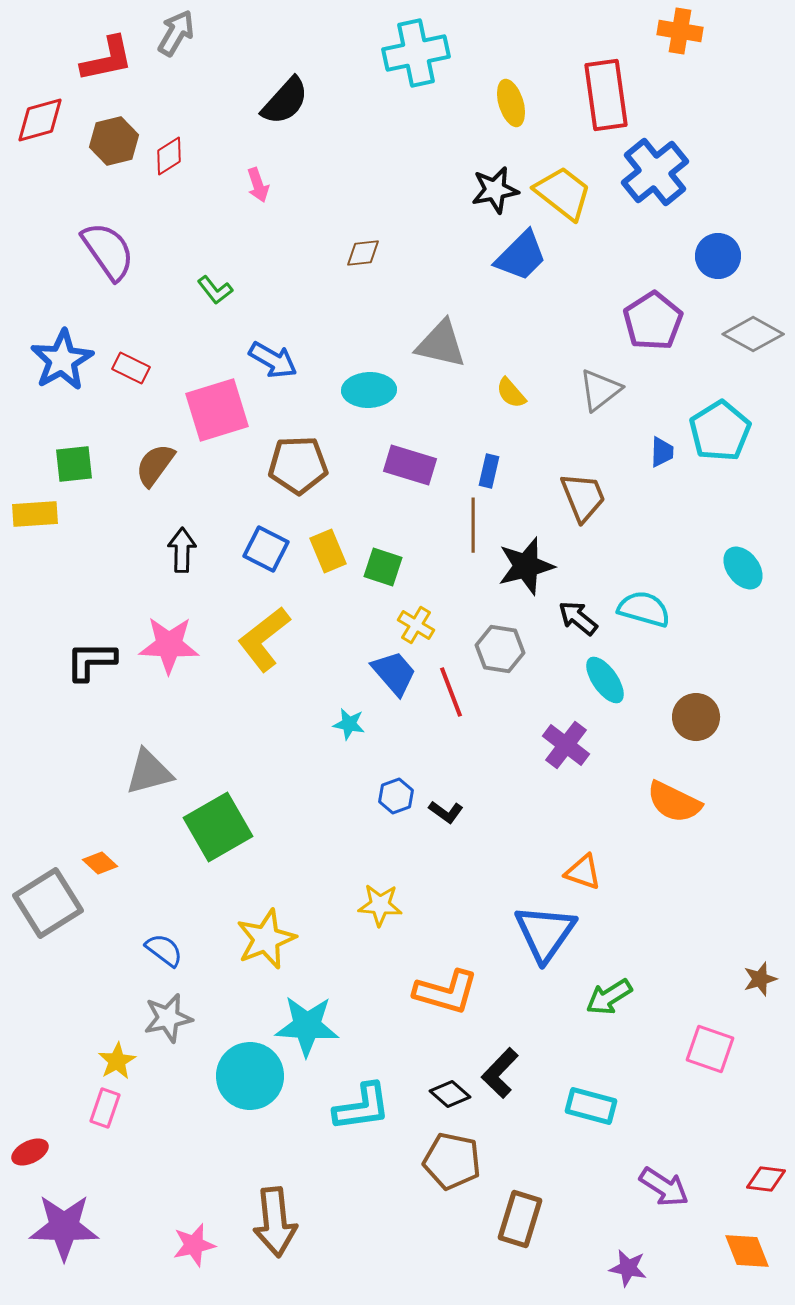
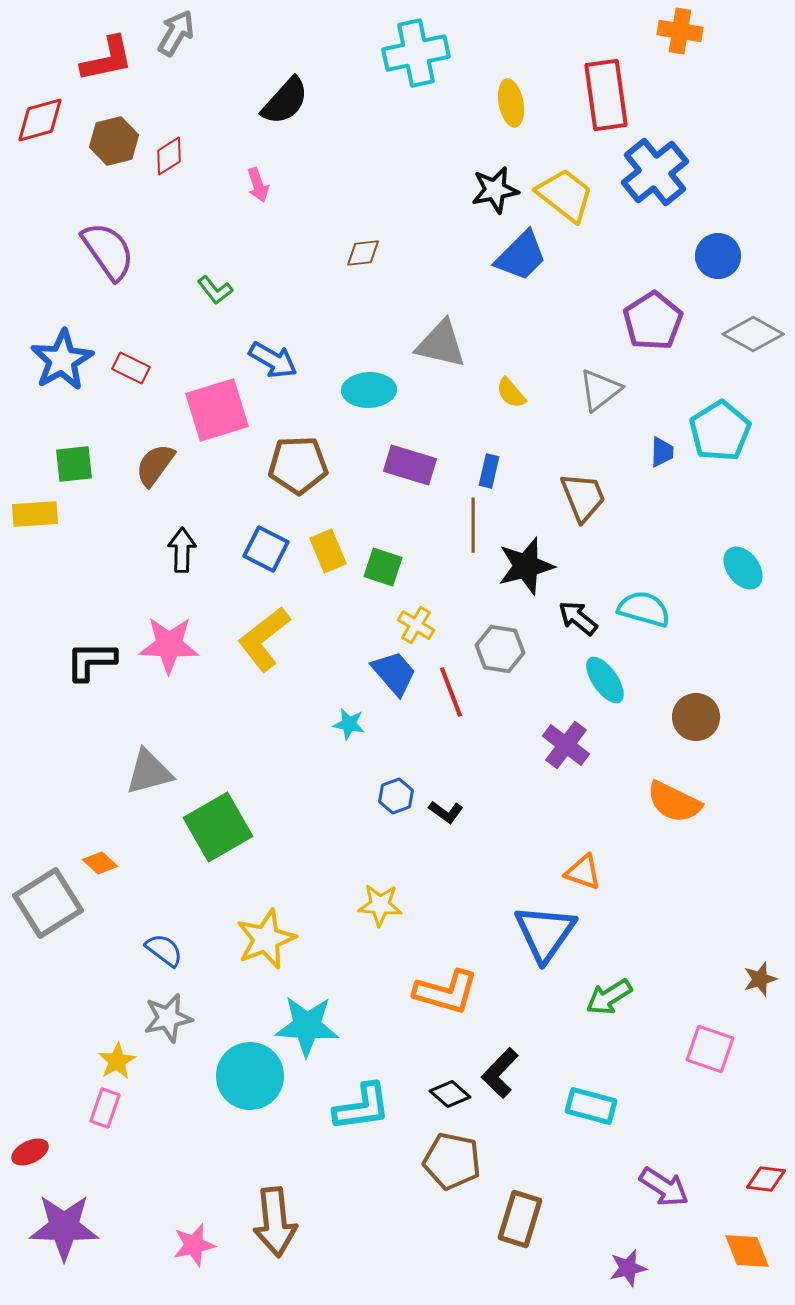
yellow ellipse at (511, 103): rotated 6 degrees clockwise
yellow trapezoid at (563, 193): moved 2 px right, 2 px down
purple star at (628, 1268): rotated 24 degrees counterclockwise
